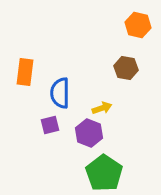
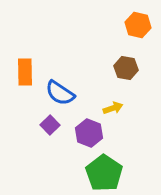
orange rectangle: rotated 8 degrees counterclockwise
blue semicircle: rotated 56 degrees counterclockwise
yellow arrow: moved 11 px right
purple square: rotated 30 degrees counterclockwise
